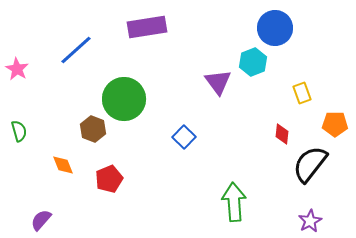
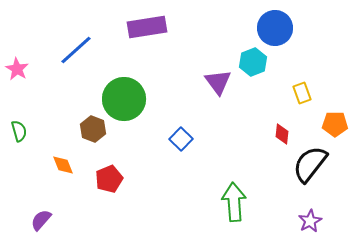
blue square: moved 3 px left, 2 px down
